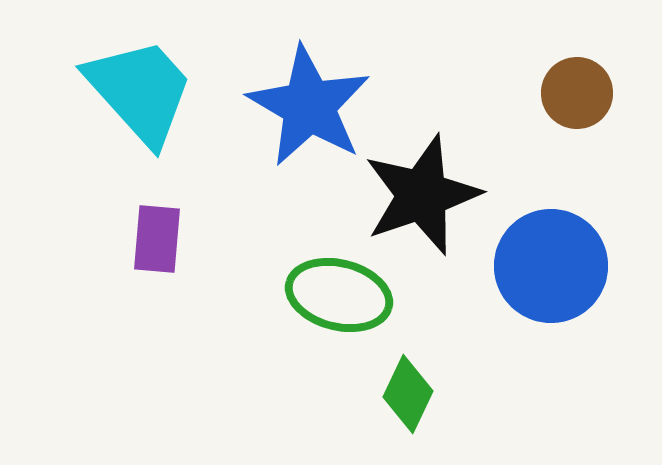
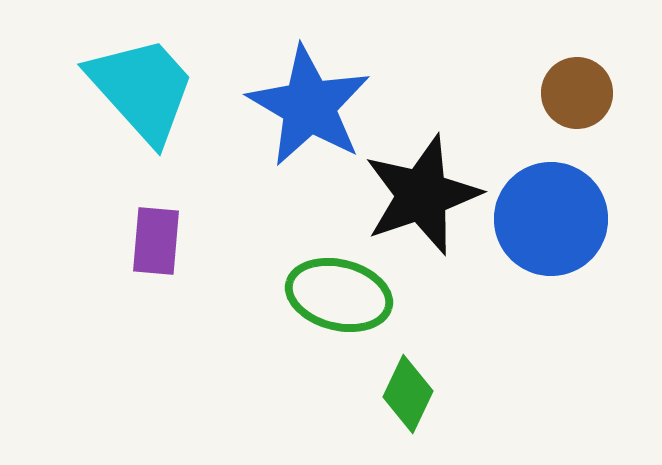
cyan trapezoid: moved 2 px right, 2 px up
purple rectangle: moved 1 px left, 2 px down
blue circle: moved 47 px up
